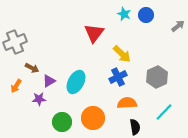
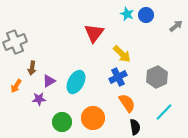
cyan star: moved 3 px right
gray arrow: moved 2 px left
brown arrow: rotated 72 degrees clockwise
orange semicircle: rotated 60 degrees clockwise
